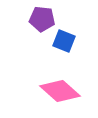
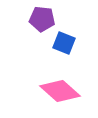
blue square: moved 2 px down
